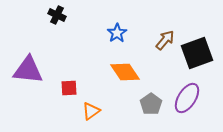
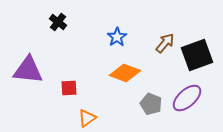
black cross: moved 1 px right, 7 px down; rotated 12 degrees clockwise
blue star: moved 4 px down
brown arrow: moved 3 px down
black square: moved 2 px down
orange diamond: moved 1 px down; rotated 36 degrees counterclockwise
purple ellipse: rotated 16 degrees clockwise
gray pentagon: rotated 15 degrees counterclockwise
orange triangle: moved 4 px left, 7 px down
